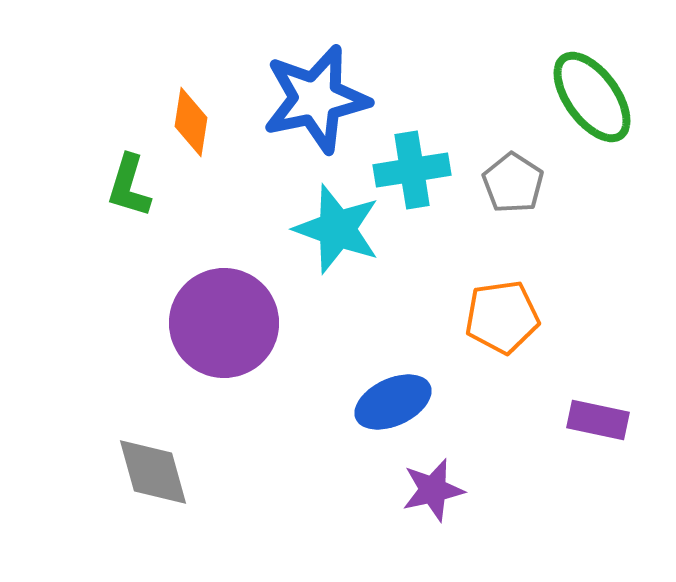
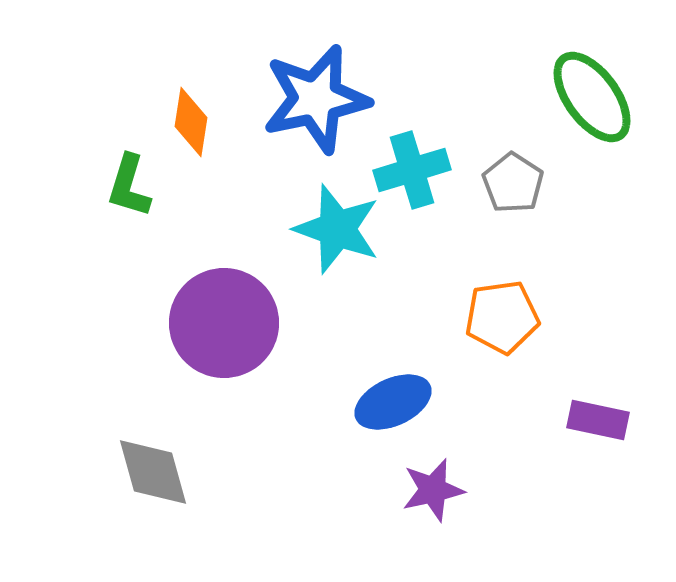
cyan cross: rotated 8 degrees counterclockwise
